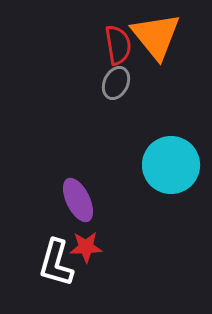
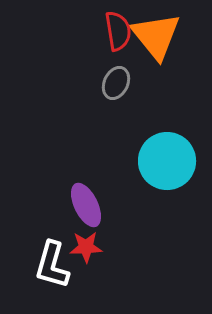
red semicircle: moved 14 px up
cyan circle: moved 4 px left, 4 px up
purple ellipse: moved 8 px right, 5 px down
white L-shape: moved 4 px left, 2 px down
